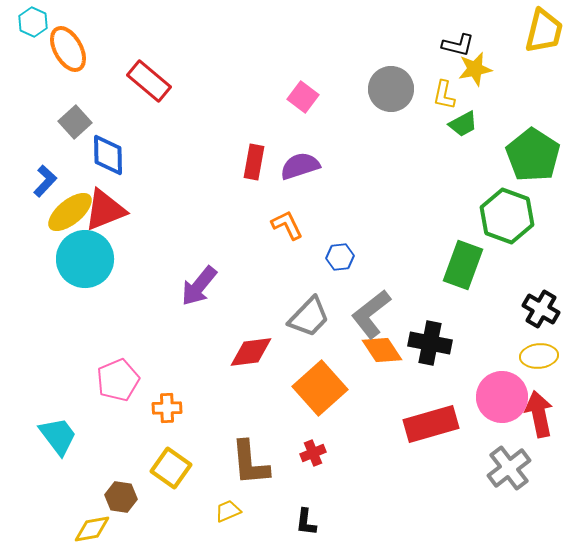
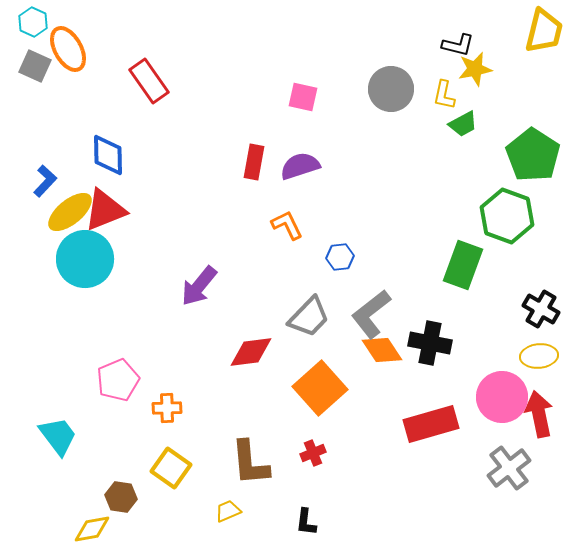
red rectangle at (149, 81): rotated 15 degrees clockwise
pink square at (303, 97): rotated 24 degrees counterclockwise
gray square at (75, 122): moved 40 px left, 56 px up; rotated 24 degrees counterclockwise
